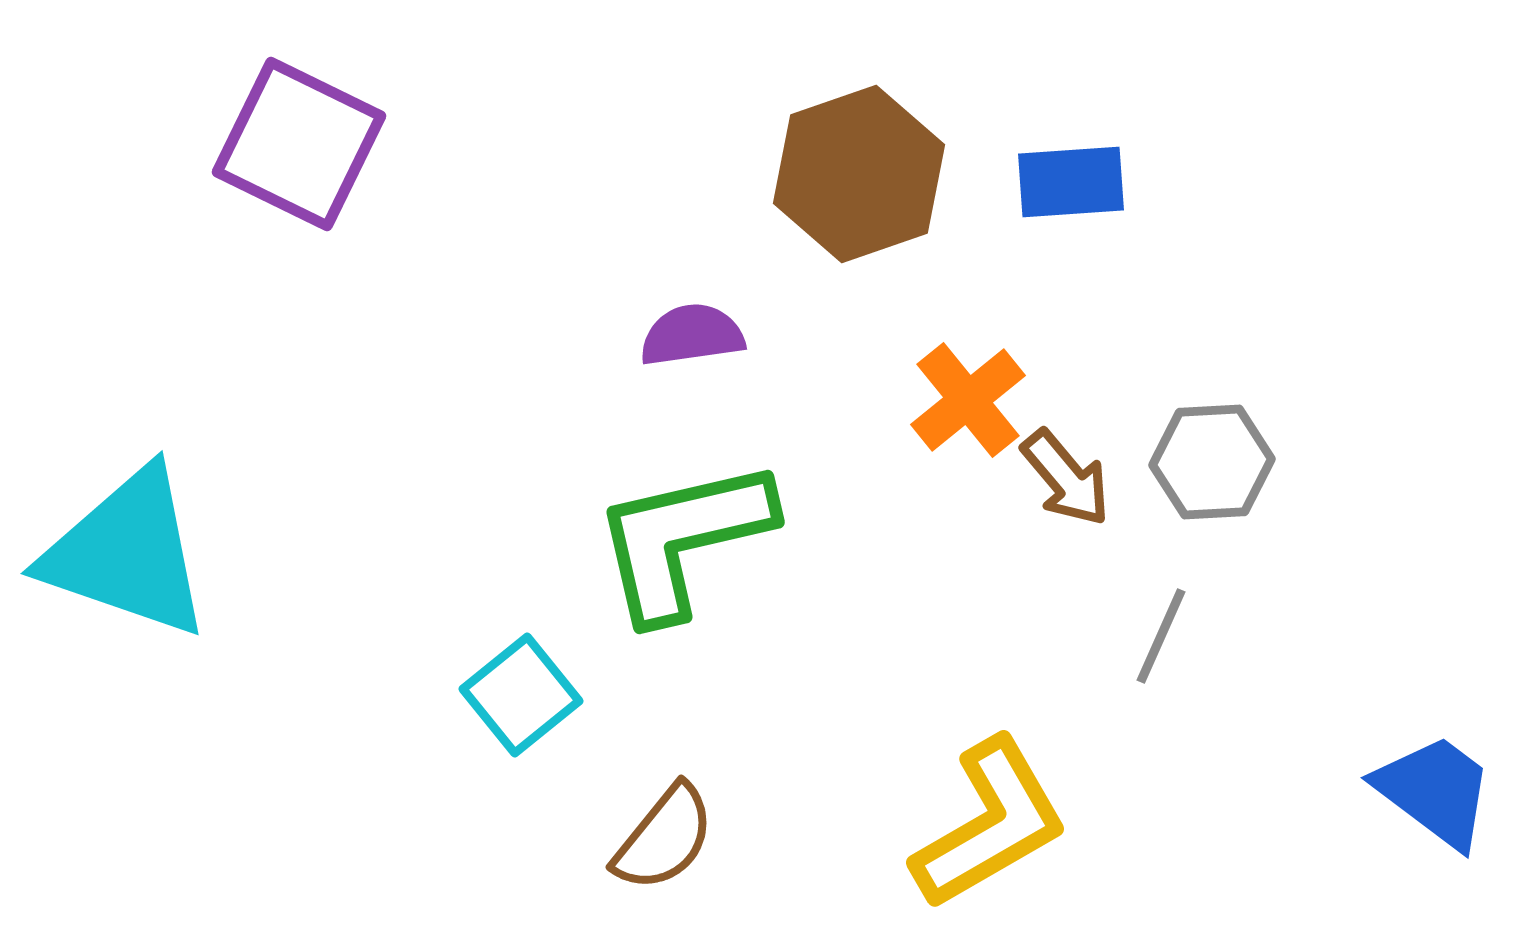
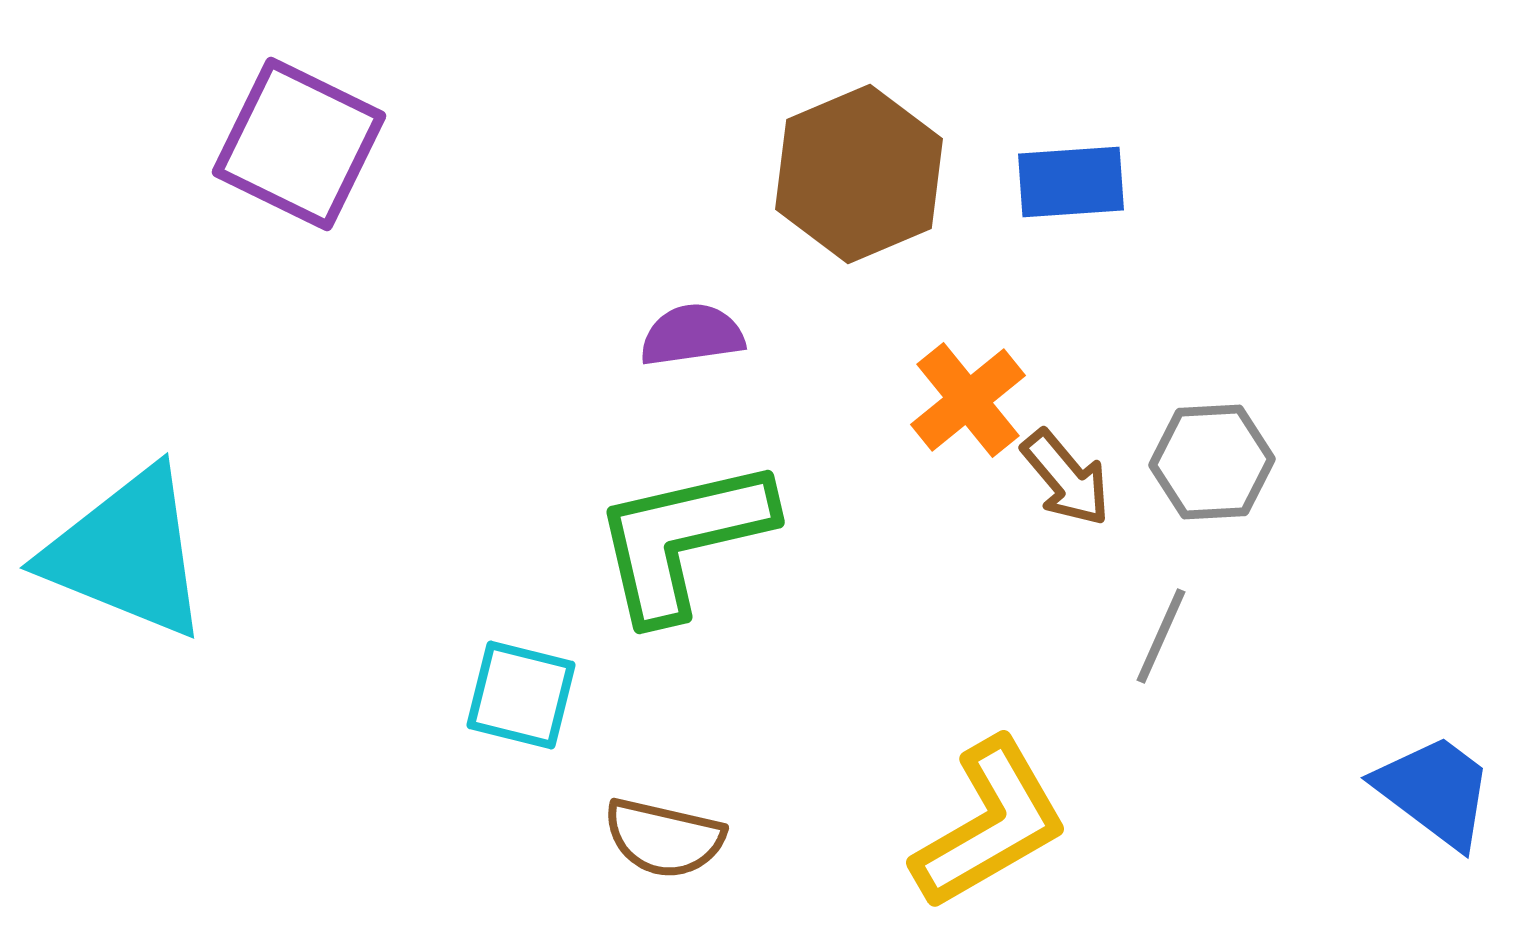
brown hexagon: rotated 4 degrees counterclockwise
cyan triangle: rotated 3 degrees clockwise
cyan square: rotated 37 degrees counterclockwise
brown semicircle: rotated 64 degrees clockwise
